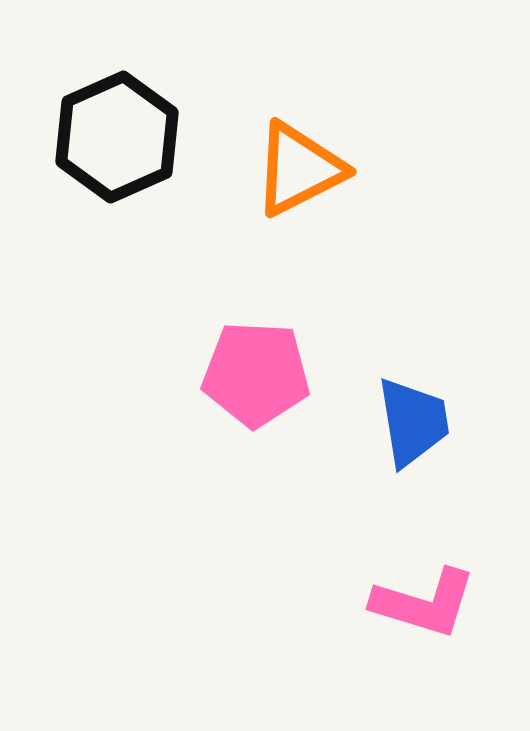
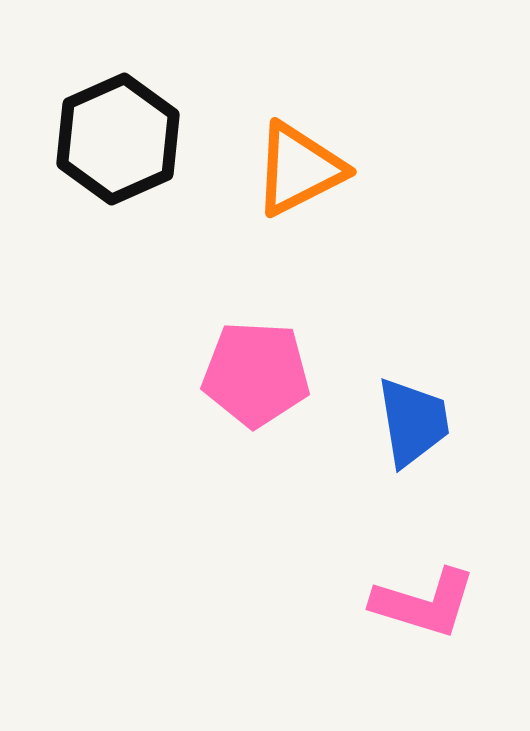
black hexagon: moved 1 px right, 2 px down
